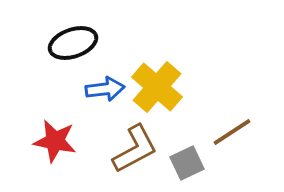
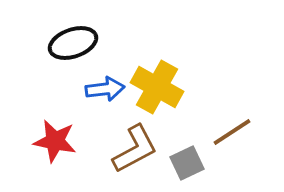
yellow cross: rotated 12 degrees counterclockwise
